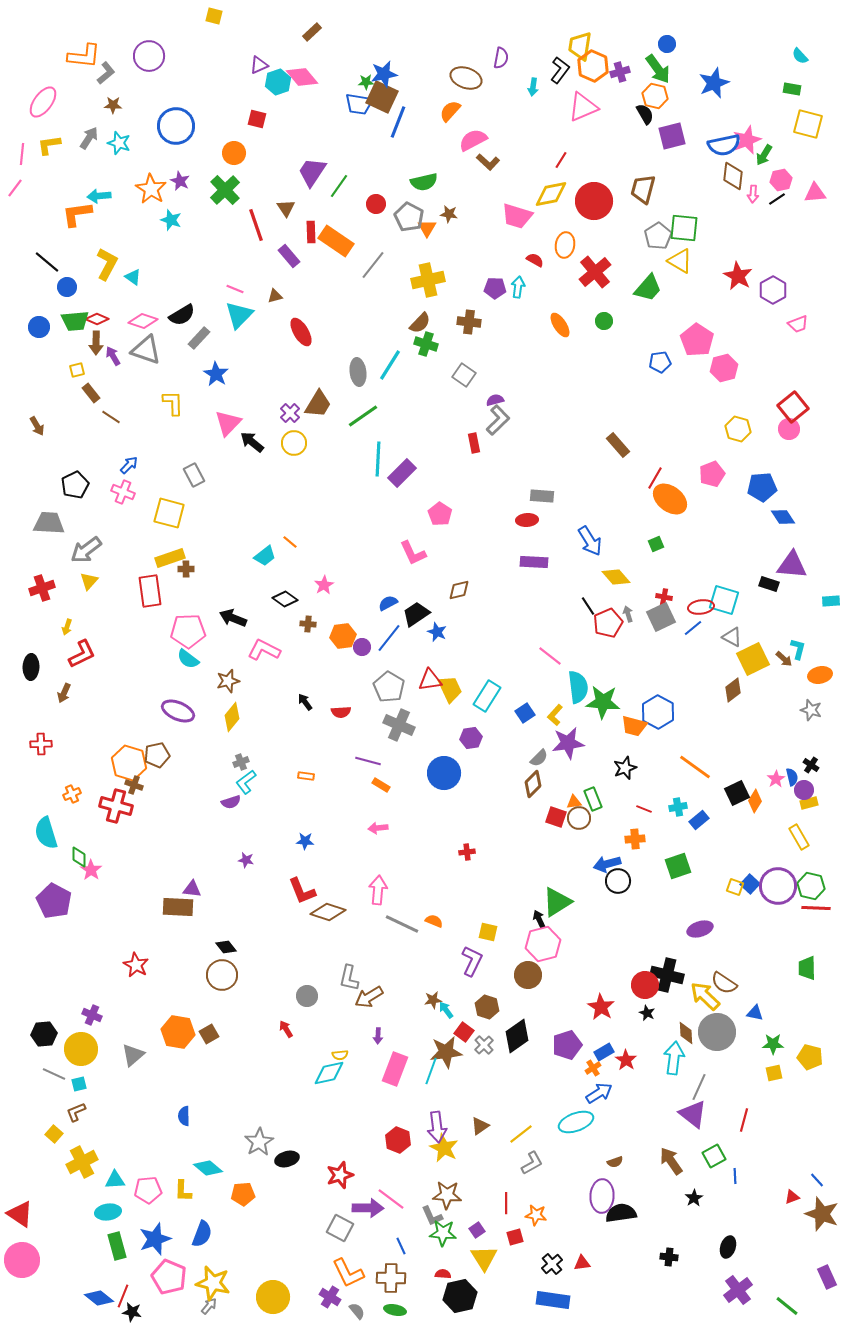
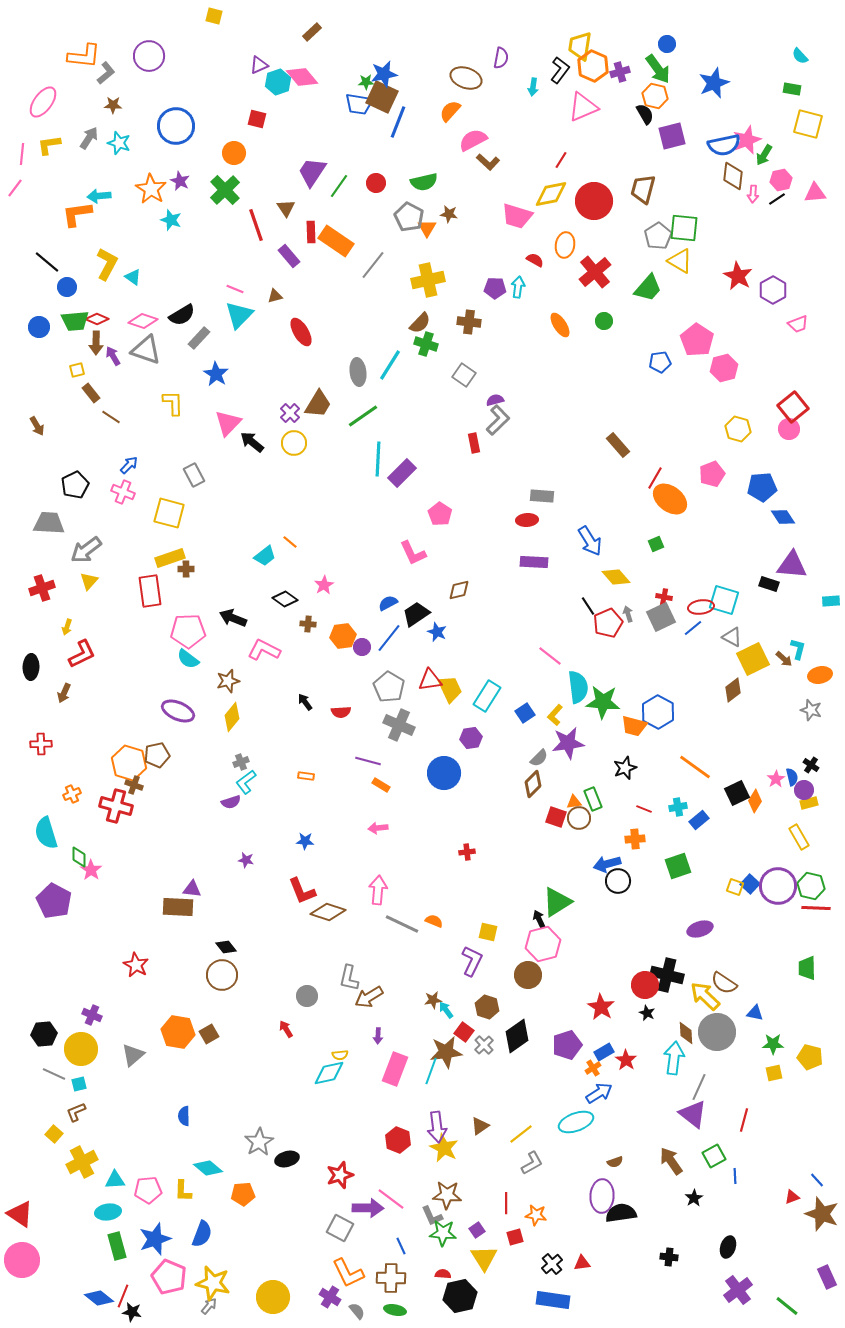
red circle at (376, 204): moved 21 px up
